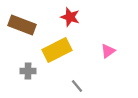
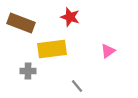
brown rectangle: moved 1 px left, 2 px up
yellow rectangle: moved 5 px left, 1 px up; rotated 20 degrees clockwise
